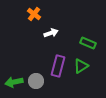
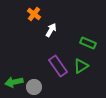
white arrow: moved 3 px up; rotated 40 degrees counterclockwise
purple rectangle: rotated 50 degrees counterclockwise
gray circle: moved 2 px left, 6 px down
